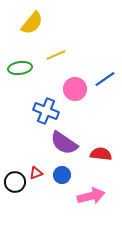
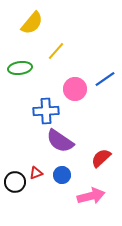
yellow line: moved 4 px up; rotated 24 degrees counterclockwise
blue cross: rotated 25 degrees counterclockwise
purple semicircle: moved 4 px left, 2 px up
red semicircle: moved 4 px down; rotated 50 degrees counterclockwise
